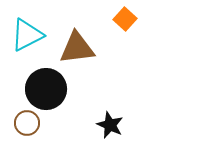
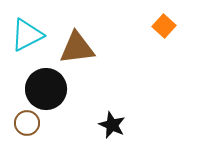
orange square: moved 39 px right, 7 px down
black star: moved 2 px right
